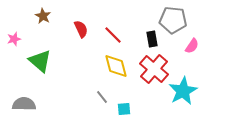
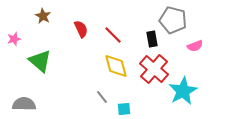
gray pentagon: rotated 8 degrees clockwise
pink semicircle: moved 3 px right; rotated 35 degrees clockwise
